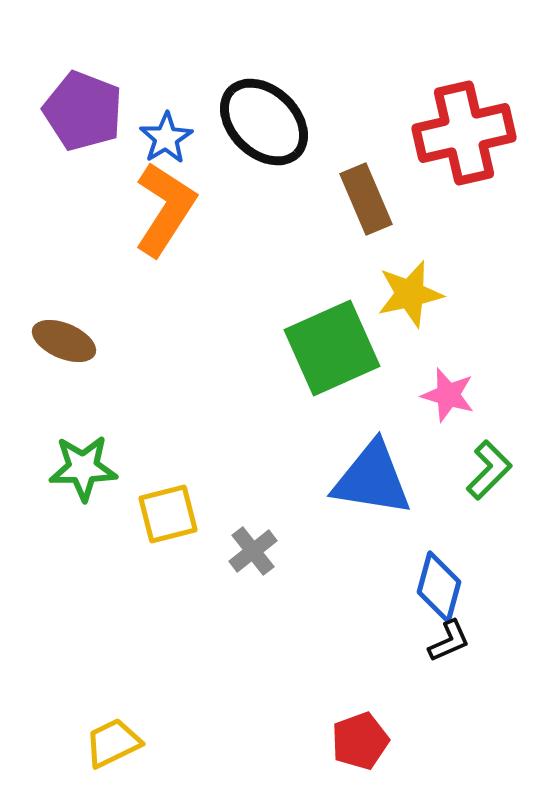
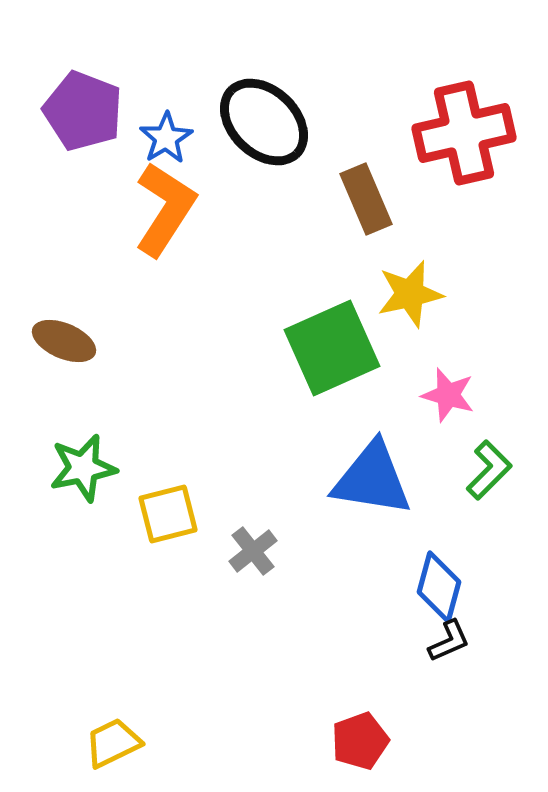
green star: rotated 10 degrees counterclockwise
